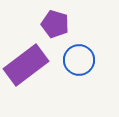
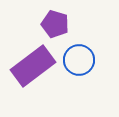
purple rectangle: moved 7 px right, 1 px down
